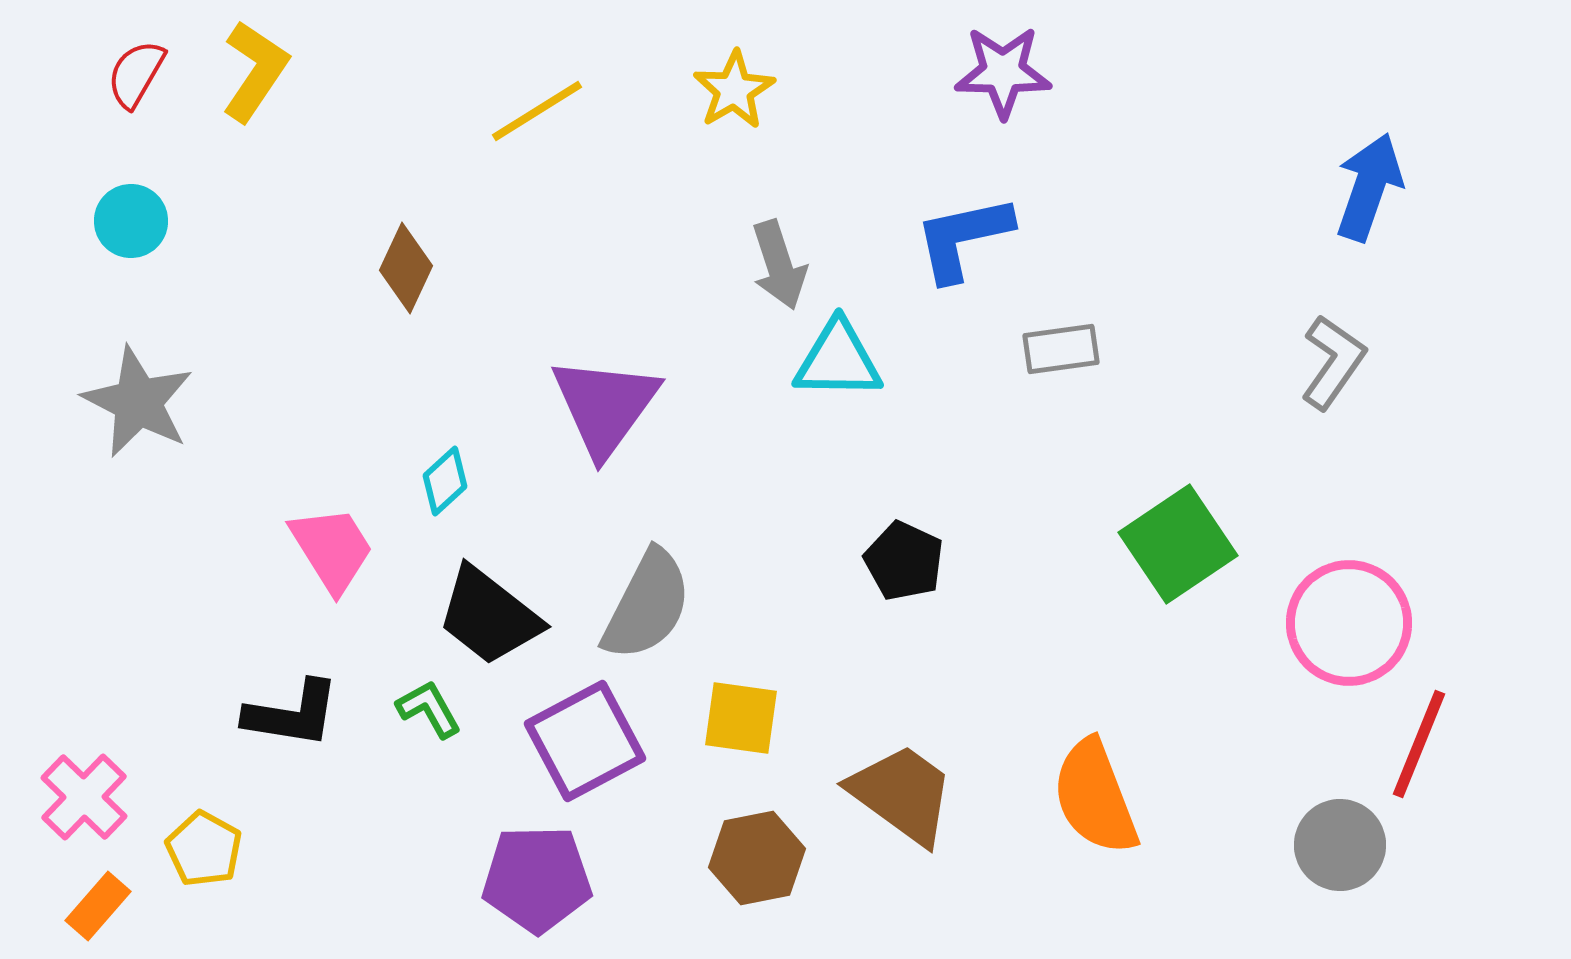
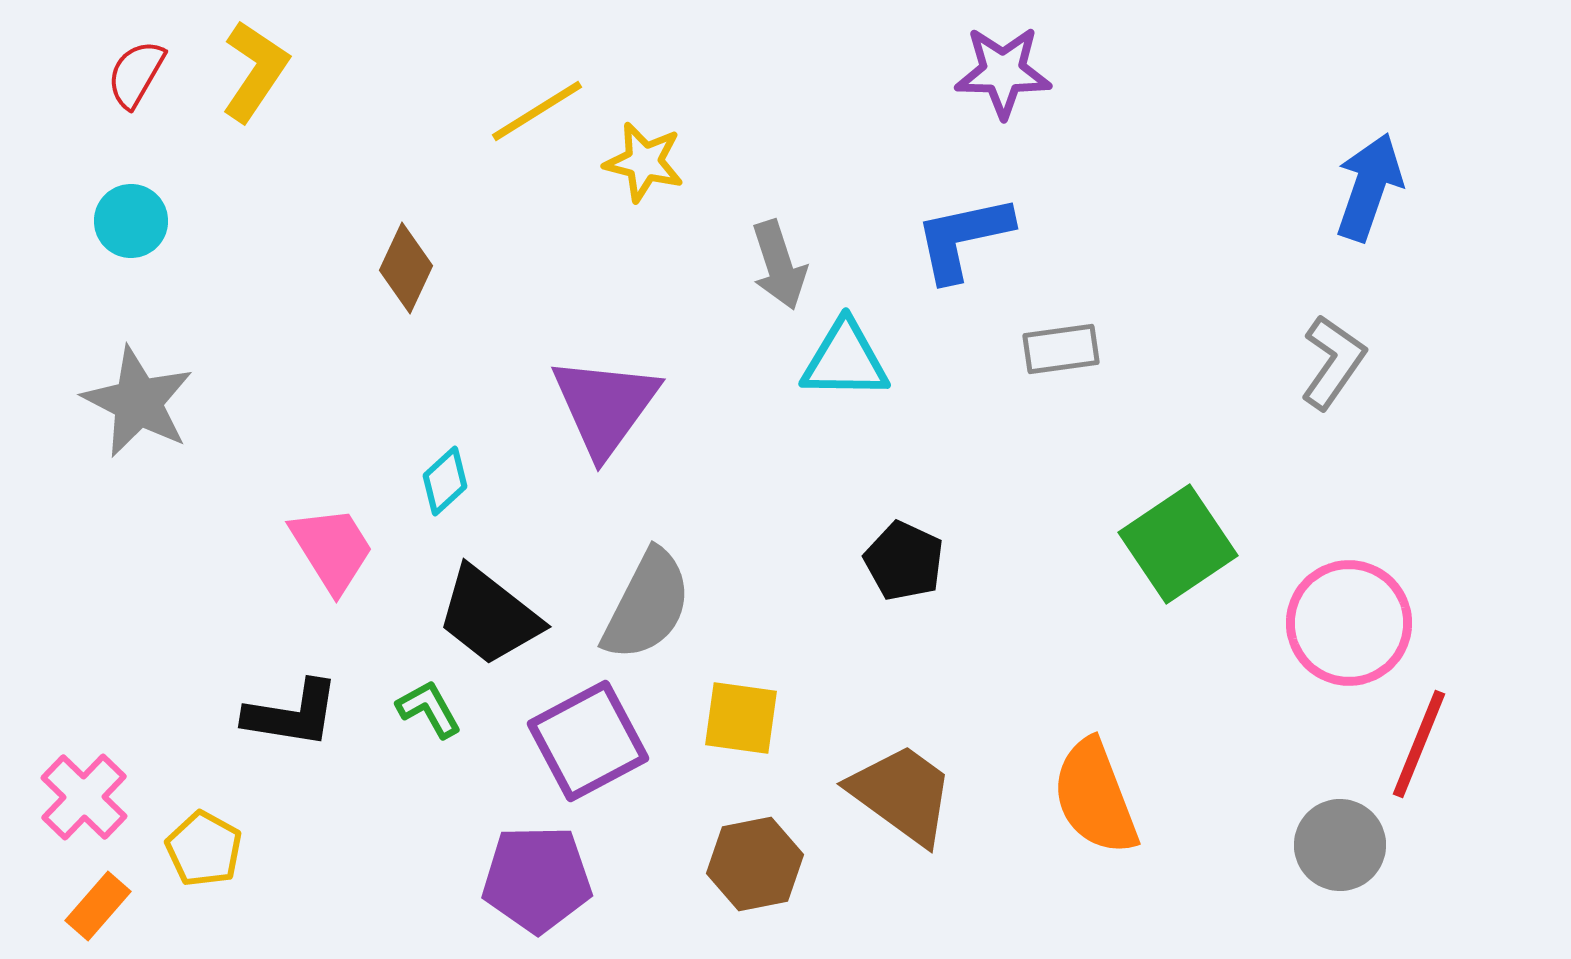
yellow star: moved 90 px left, 72 px down; rotated 28 degrees counterclockwise
cyan triangle: moved 7 px right
purple square: moved 3 px right
brown hexagon: moved 2 px left, 6 px down
